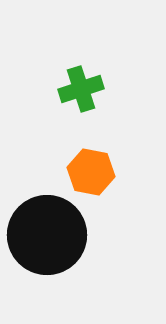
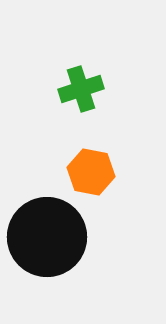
black circle: moved 2 px down
